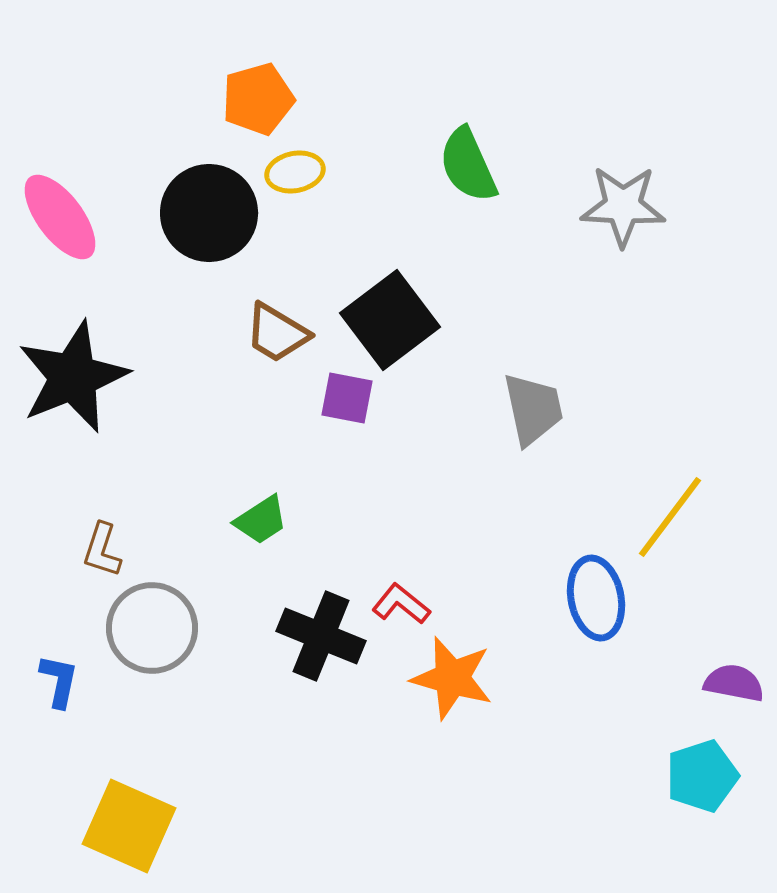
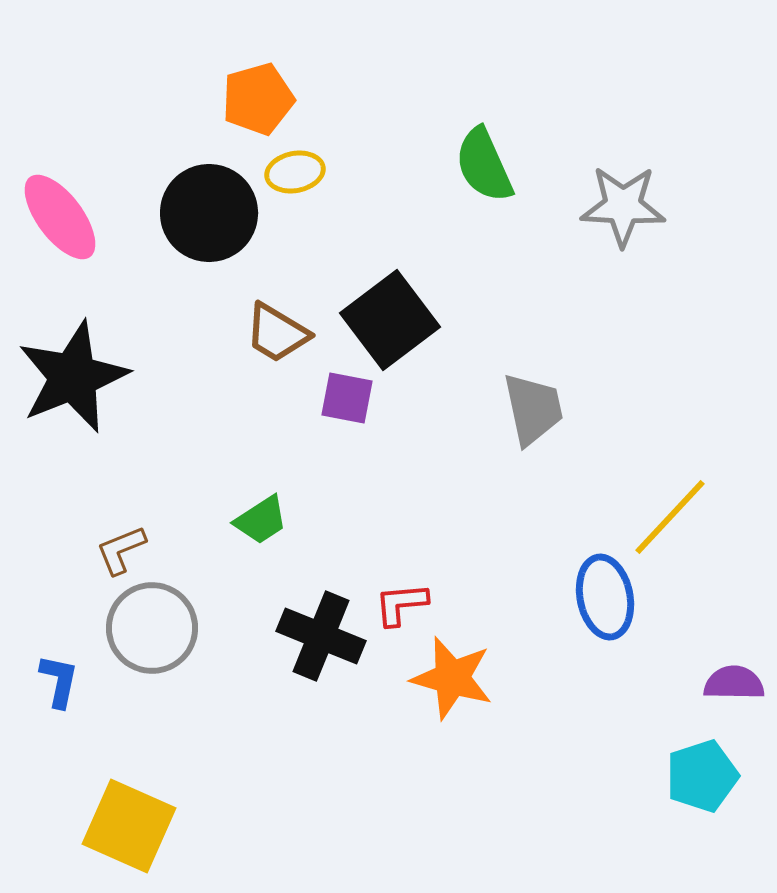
green semicircle: moved 16 px right
yellow line: rotated 6 degrees clockwise
brown L-shape: moved 19 px right; rotated 50 degrees clockwise
blue ellipse: moved 9 px right, 1 px up
red L-shape: rotated 44 degrees counterclockwise
purple semicircle: rotated 10 degrees counterclockwise
